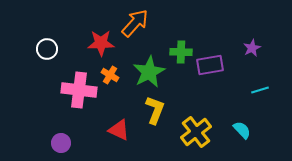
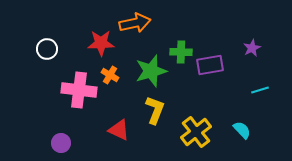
orange arrow: rotated 36 degrees clockwise
green star: moved 2 px right, 1 px up; rotated 12 degrees clockwise
